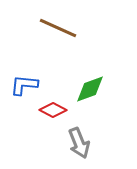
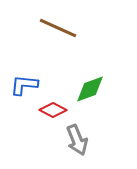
gray arrow: moved 2 px left, 3 px up
